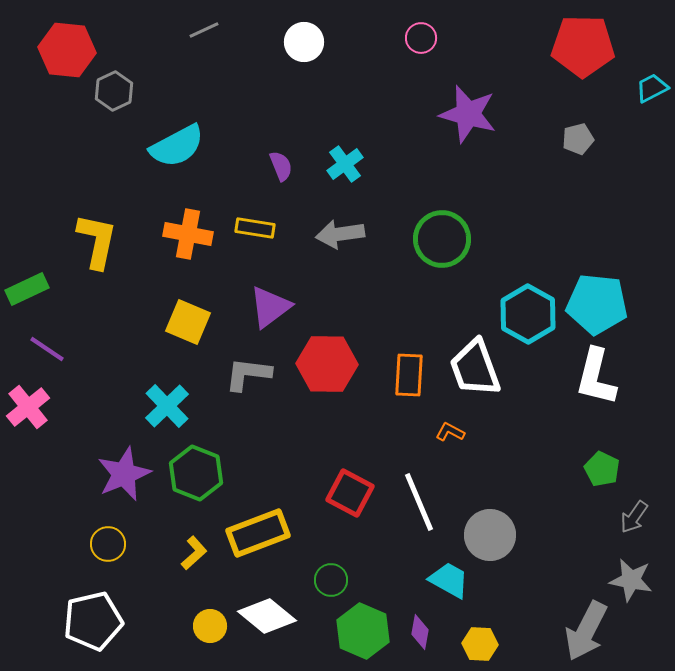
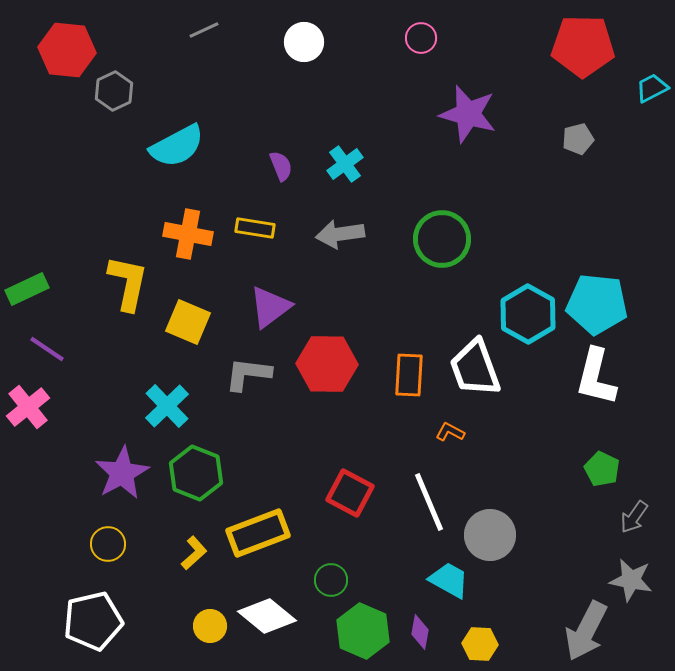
yellow L-shape at (97, 241): moved 31 px right, 42 px down
purple star at (124, 474): moved 2 px left, 1 px up; rotated 6 degrees counterclockwise
white line at (419, 502): moved 10 px right
